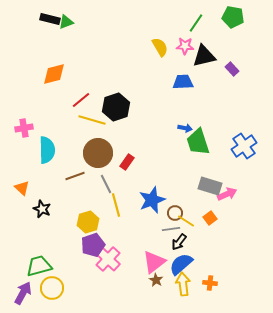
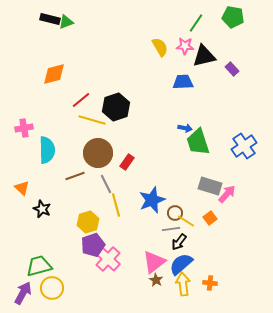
pink arrow at (227, 194): rotated 24 degrees counterclockwise
